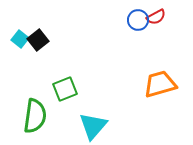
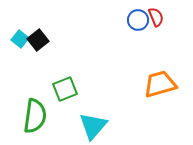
red semicircle: rotated 84 degrees counterclockwise
